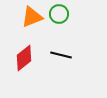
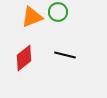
green circle: moved 1 px left, 2 px up
black line: moved 4 px right
